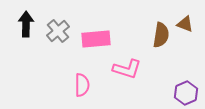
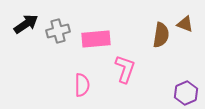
black arrow: rotated 55 degrees clockwise
gray cross: rotated 25 degrees clockwise
pink L-shape: moved 2 px left; rotated 88 degrees counterclockwise
